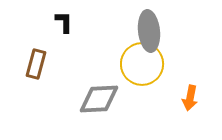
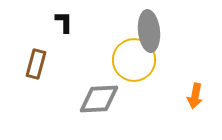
yellow circle: moved 8 px left, 4 px up
orange arrow: moved 5 px right, 2 px up
